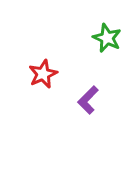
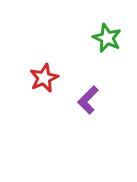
red star: moved 1 px right, 4 px down
